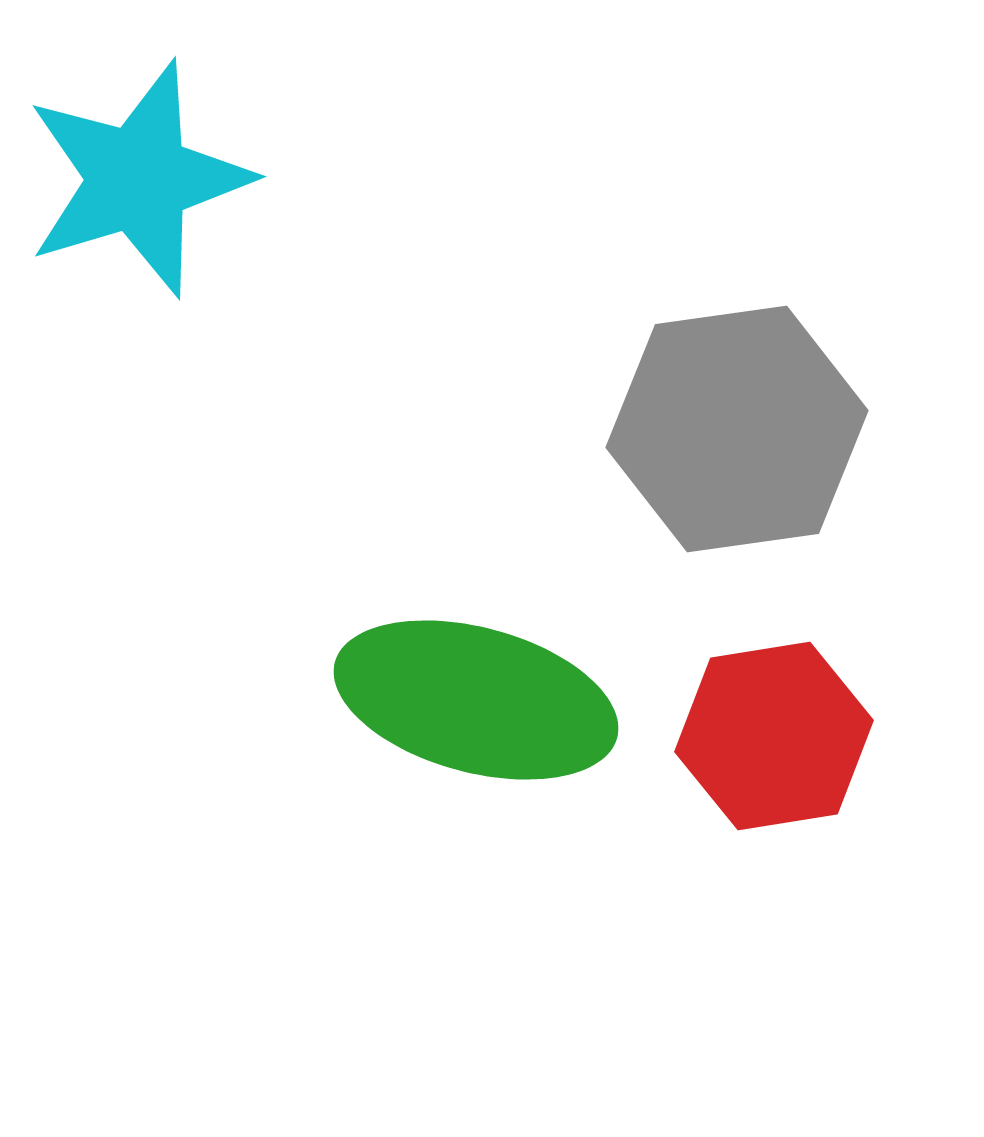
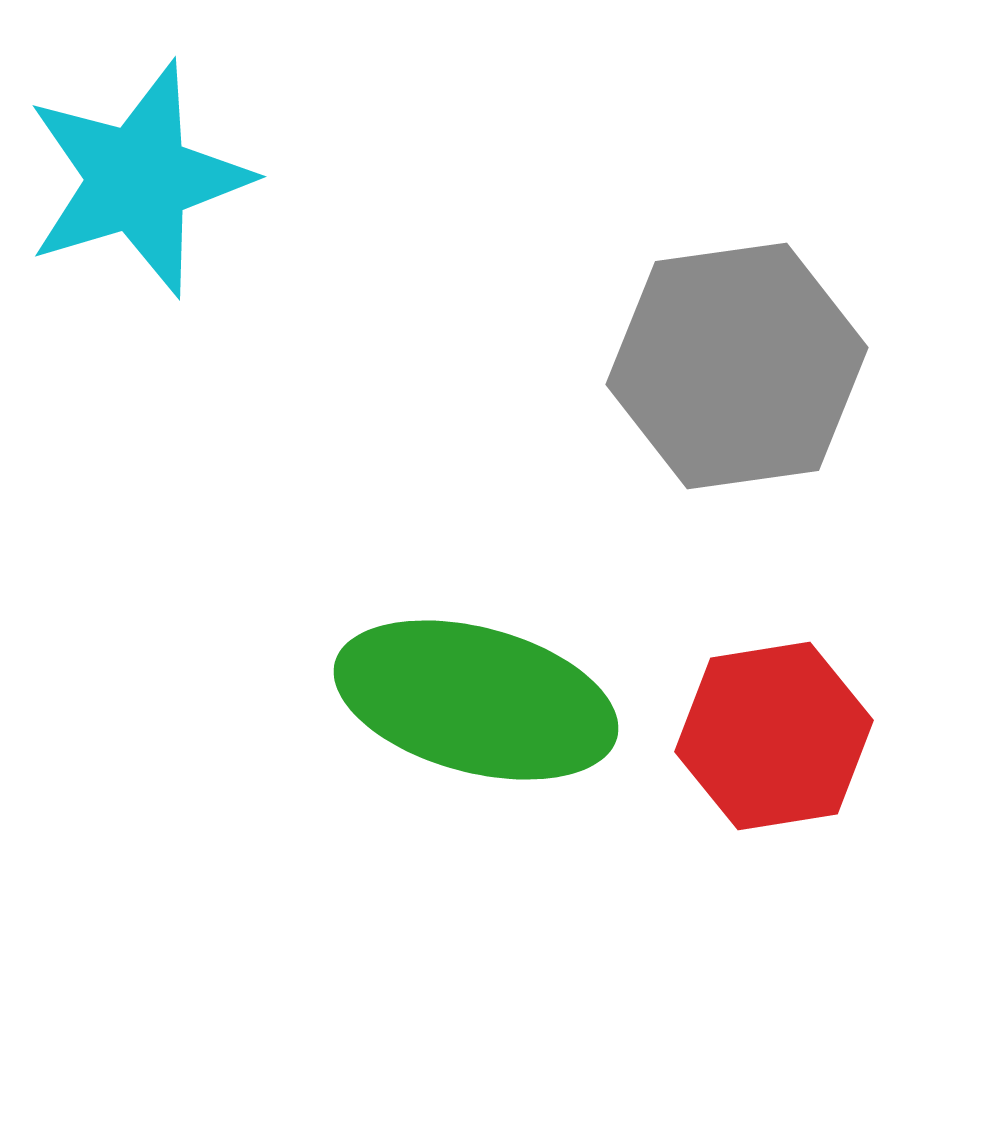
gray hexagon: moved 63 px up
